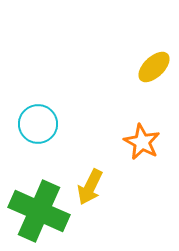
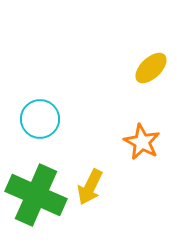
yellow ellipse: moved 3 px left, 1 px down
cyan circle: moved 2 px right, 5 px up
green cross: moved 3 px left, 16 px up
